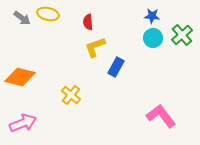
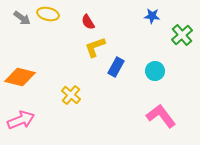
red semicircle: rotated 28 degrees counterclockwise
cyan circle: moved 2 px right, 33 px down
pink arrow: moved 2 px left, 3 px up
